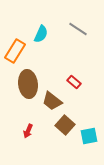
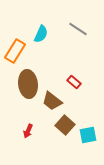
cyan square: moved 1 px left, 1 px up
